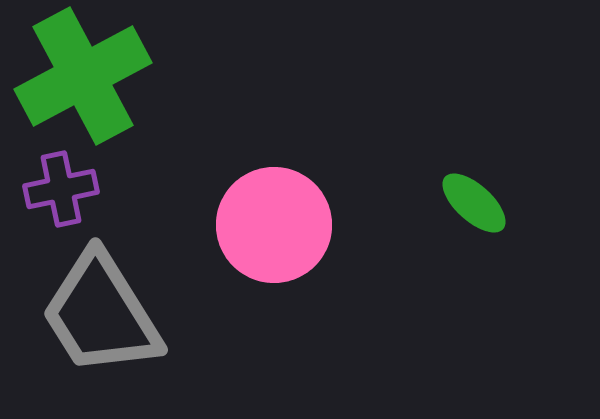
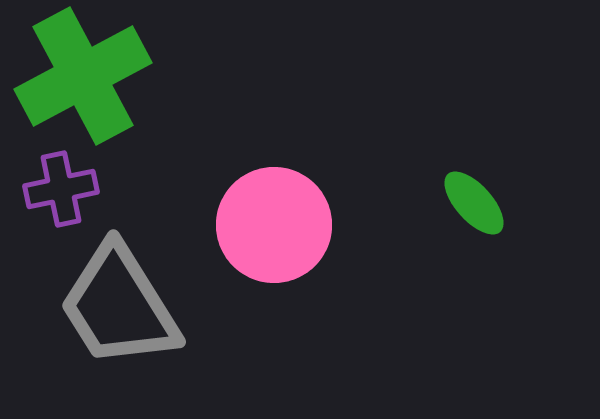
green ellipse: rotated 6 degrees clockwise
gray trapezoid: moved 18 px right, 8 px up
